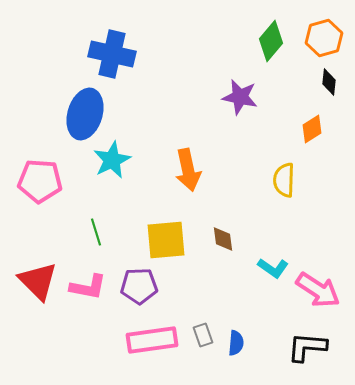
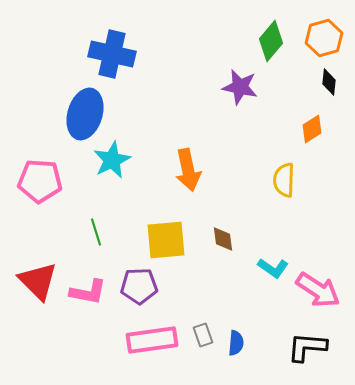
purple star: moved 10 px up
pink L-shape: moved 5 px down
